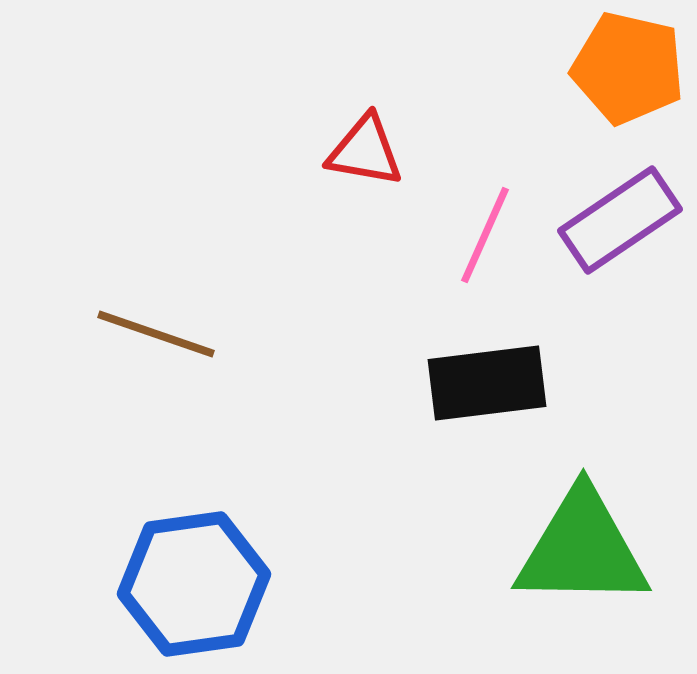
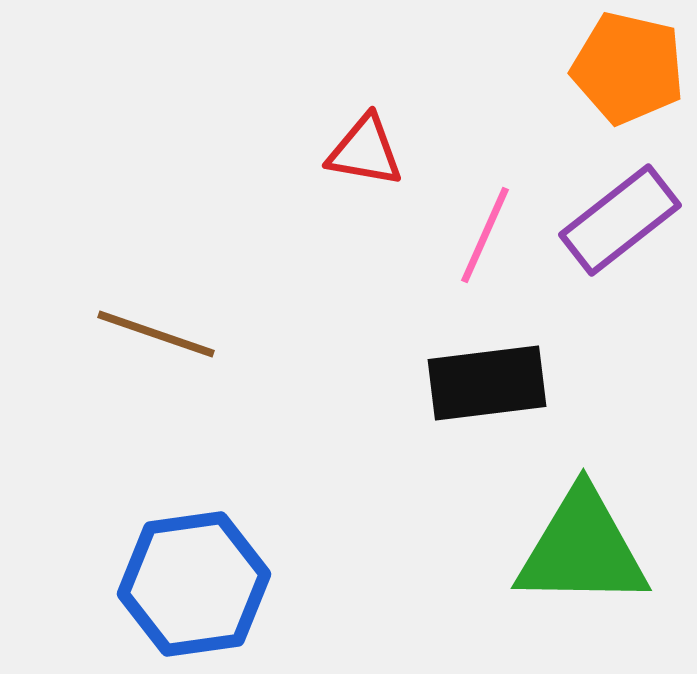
purple rectangle: rotated 4 degrees counterclockwise
